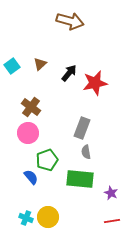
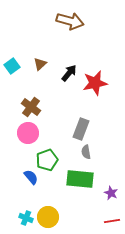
gray rectangle: moved 1 px left, 1 px down
